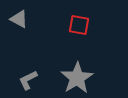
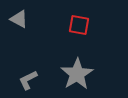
gray star: moved 4 px up
